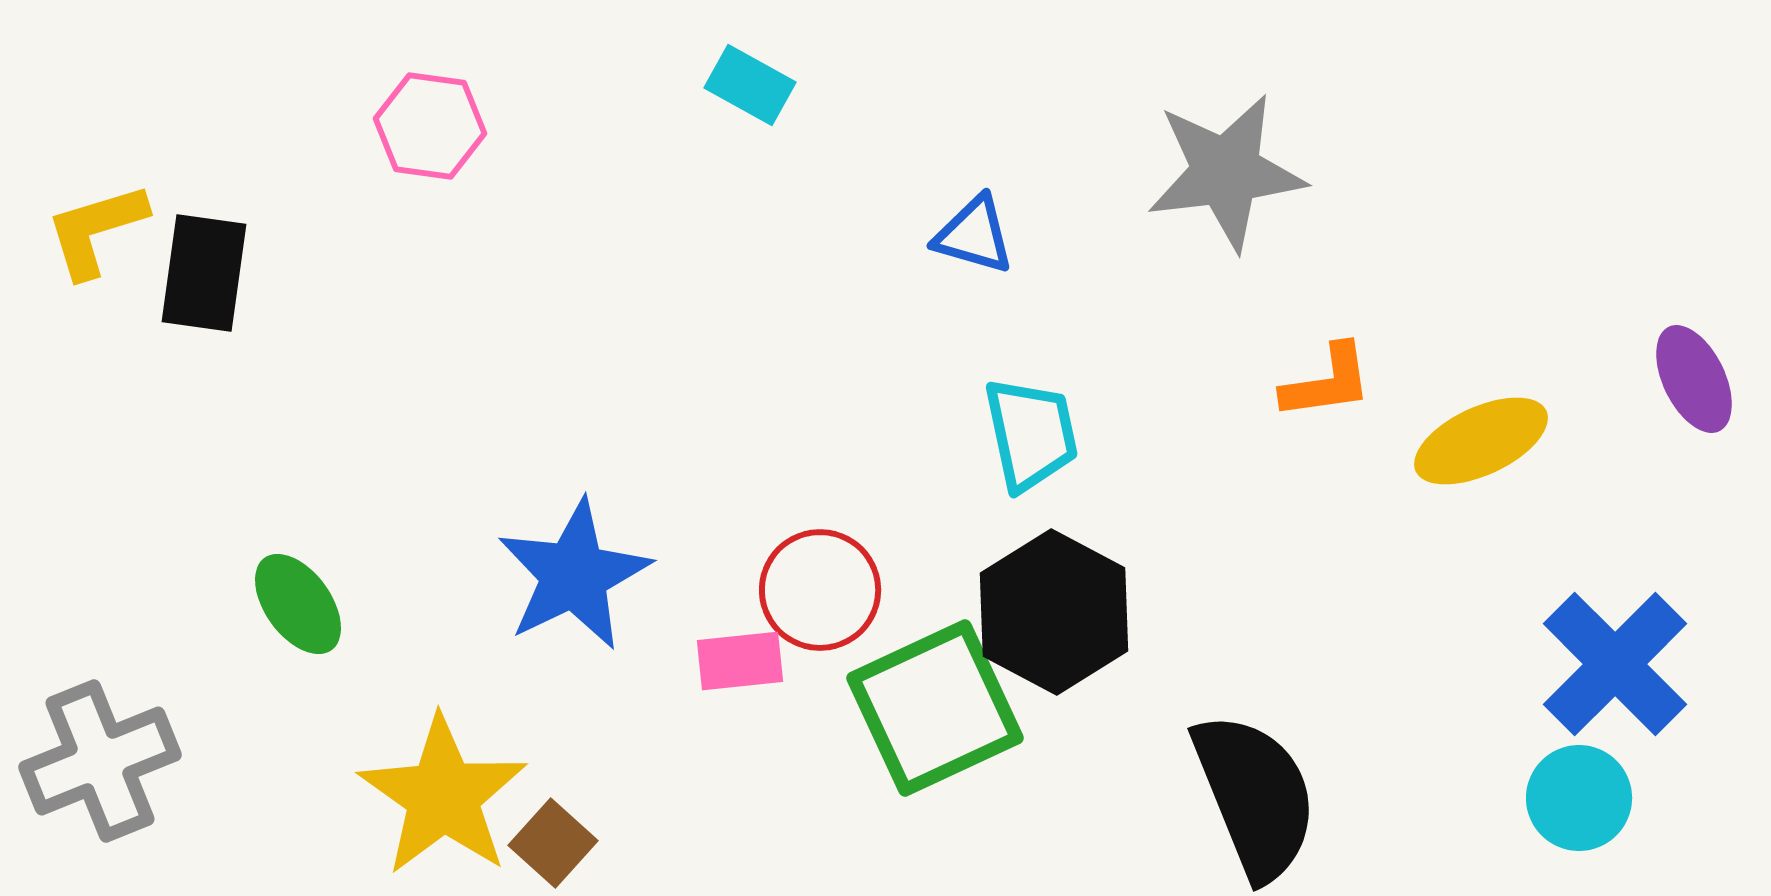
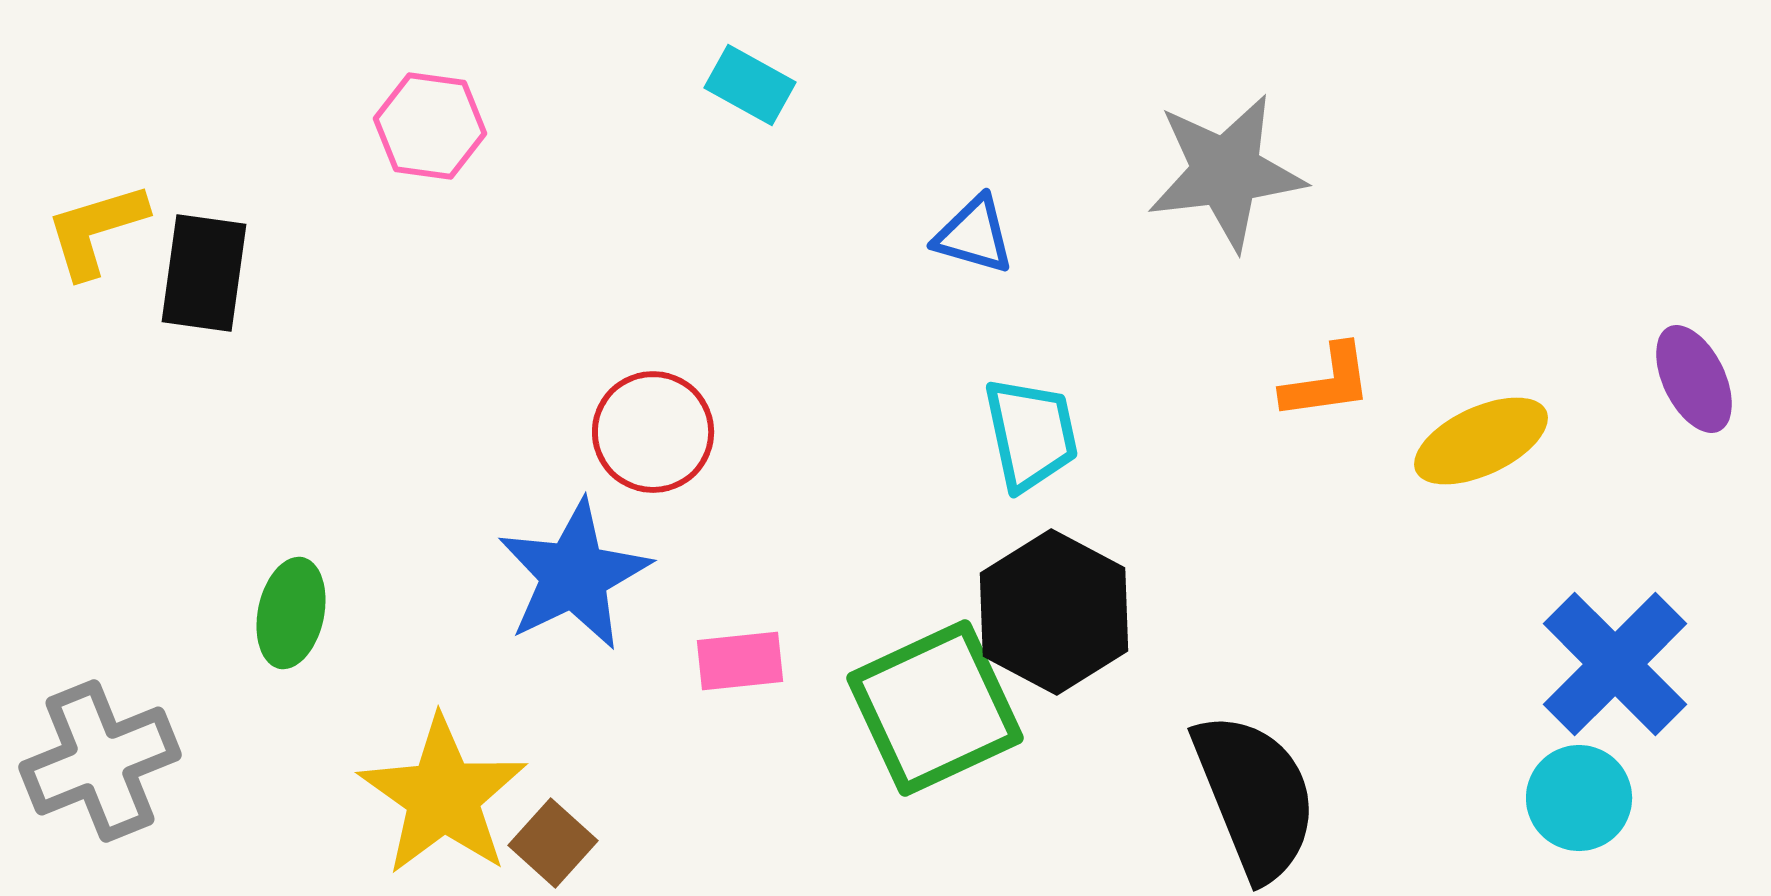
red circle: moved 167 px left, 158 px up
green ellipse: moved 7 px left, 9 px down; rotated 48 degrees clockwise
